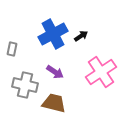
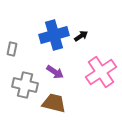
blue cross: moved 1 px right, 1 px down; rotated 12 degrees clockwise
